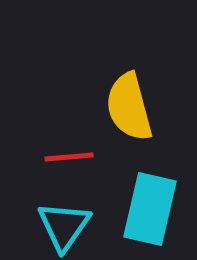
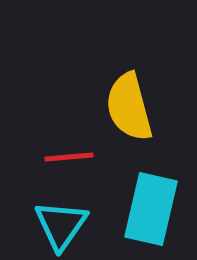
cyan rectangle: moved 1 px right
cyan triangle: moved 3 px left, 1 px up
